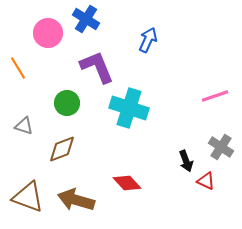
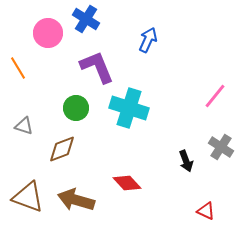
pink line: rotated 32 degrees counterclockwise
green circle: moved 9 px right, 5 px down
red triangle: moved 30 px down
